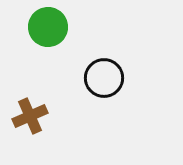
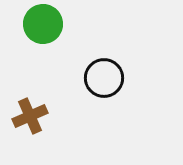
green circle: moved 5 px left, 3 px up
